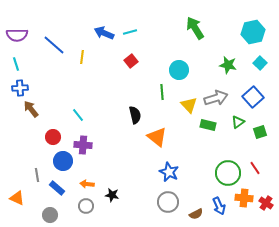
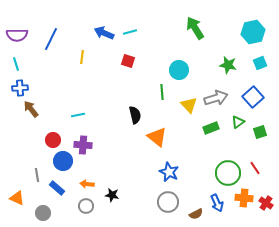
blue line at (54, 45): moved 3 px left, 6 px up; rotated 75 degrees clockwise
red square at (131, 61): moved 3 px left; rotated 32 degrees counterclockwise
cyan square at (260, 63): rotated 24 degrees clockwise
cyan line at (78, 115): rotated 64 degrees counterclockwise
green rectangle at (208, 125): moved 3 px right, 3 px down; rotated 35 degrees counterclockwise
red circle at (53, 137): moved 3 px down
blue arrow at (219, 206): moved 2 px left, 3 px up
gray circle at (50, 215): moved 7 px left, 2 px up
